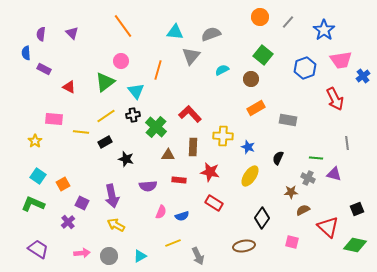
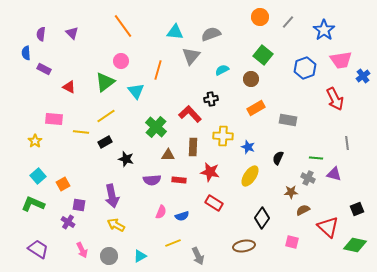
black cross at (133, 115): moved 78 px right, 16 px up
cyan square at (38, 176): rotated 14 degrees clockwise
purple semicircle at (148, 186): moved 4 px right, 6 px up
purple square at (82, 203): moved 3 px left, 2 px down; rotated 16 degrees counterclockwise
purple cross at (68, 222): rotated 16 degrees counterclockwise
pink arrow at (82, 253): moved 3 px up; rotated 70 degrees clockwise
